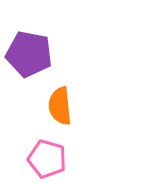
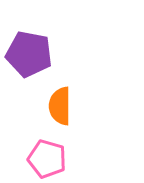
orange semicircle: rotated 6 degrees clockwise
